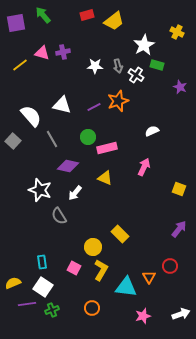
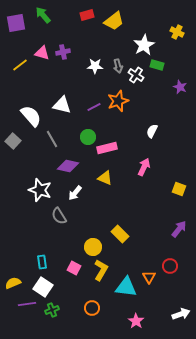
white semicircle at (152, 131): rotated 40 degrees counterclockwise
pink star at (143, 316): moved 7 px left, 5 px down; rotated 21 degrees counterclockwise
